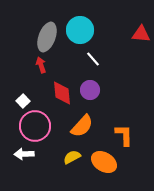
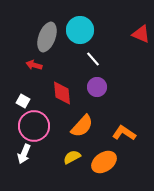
red triangle: rotated 18 degrees clockwise
red arrow: moved 7 px left; rotated 56 degrees counterclockwise
purple circle: moved 7 px right, 3 px up
white square: rotated 16 degrees counterclockwise
pink circle: moved 1 px left
orange L-shape: moved 2 px up; rotated 55 degrees counterclockwise
white arrow: rotated 66 degrees counterclockwise
orange ellipse: rotated 65 degrees counterclockwise
